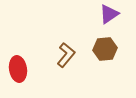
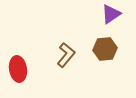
purple triangle: moved 2 px right
